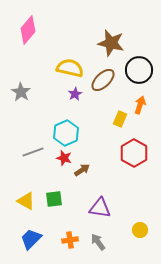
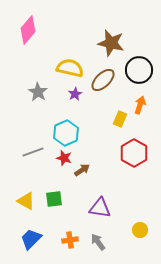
gray star: moved 17 px right
